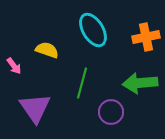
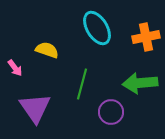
cyan ellipse: moved 4 px right, 2 px up
pink arrow: moved 1 px right, 2 px down
green line: moved 1 px down
